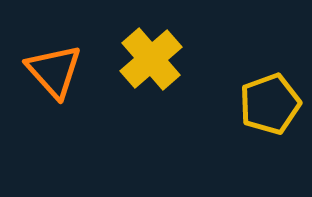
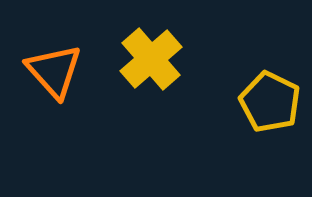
yellow pentagon: moved 2 px up; rotated 26 degrees counterclockwise
